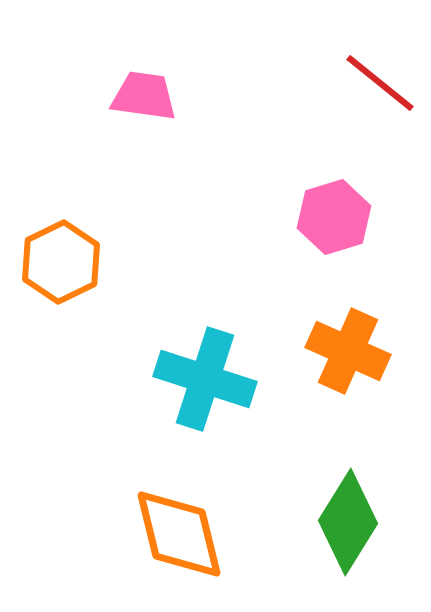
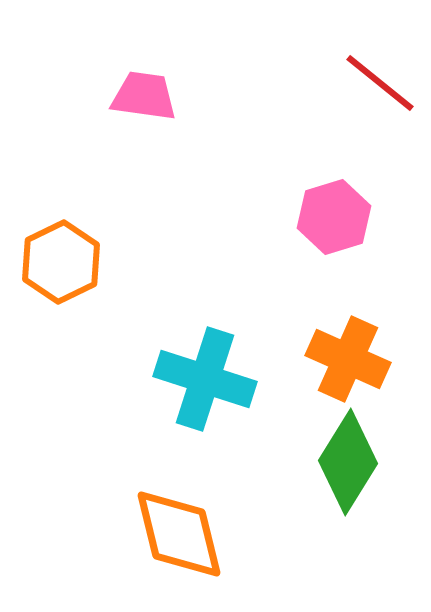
orange cross: moved 8 px down
green diamond: moved 60 px up
